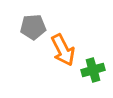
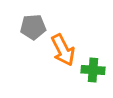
green cross: rotated 20 degrees clockwise
